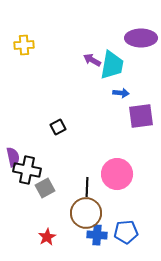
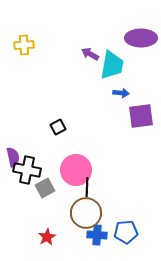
purple arrow: moved 2 px left, 6 px up
pink circle: moved 41 px left, 4 px up
